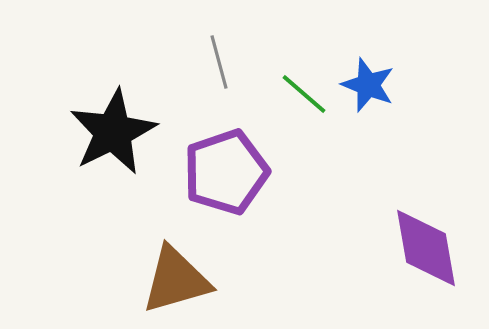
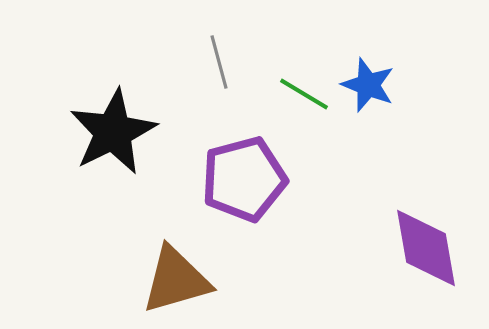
green line: rotated 10 degrees counterclockwise
purple pentagon: moved 18 px right, 7 px down; rotated 4 degrees clockwise
